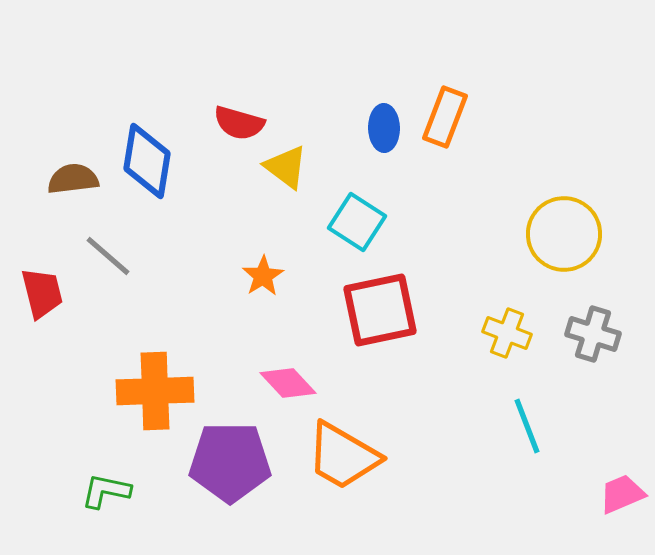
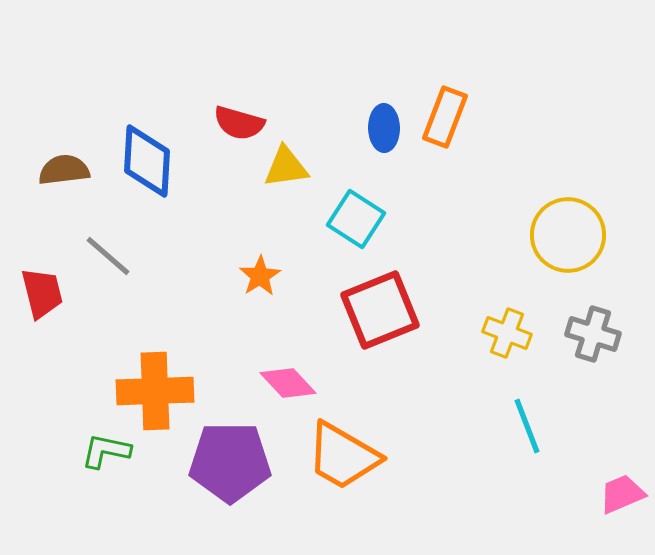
blue diamond: rotated 6 degrees counterclockwise
yellow triangle: rotated 45 degrees counterclockwise
brown semicircle: moved 9 px left, 9 px up
cyan square: moved 1 px left, 3 px up
yellow circle: moved 4 px right, 1 px down
orange star: moved 3 px left
red square: rotated 10 degrees counterclockwise
green L-shape: moved 40 px up
